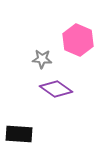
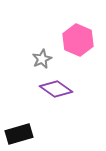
gray star: rotated 30 degrees counterclockwise
black rectangle: rotated 20 degrees counterclockwise
